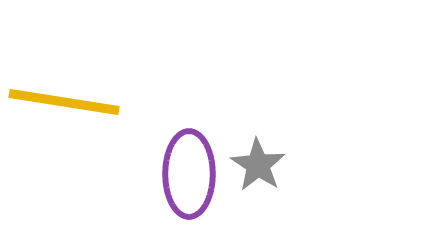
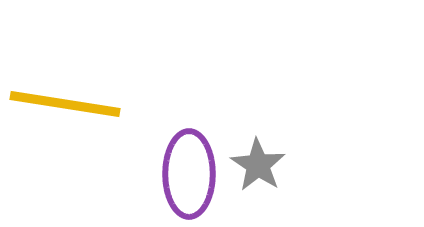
yellow line: moved 1 px right, 2 px down
